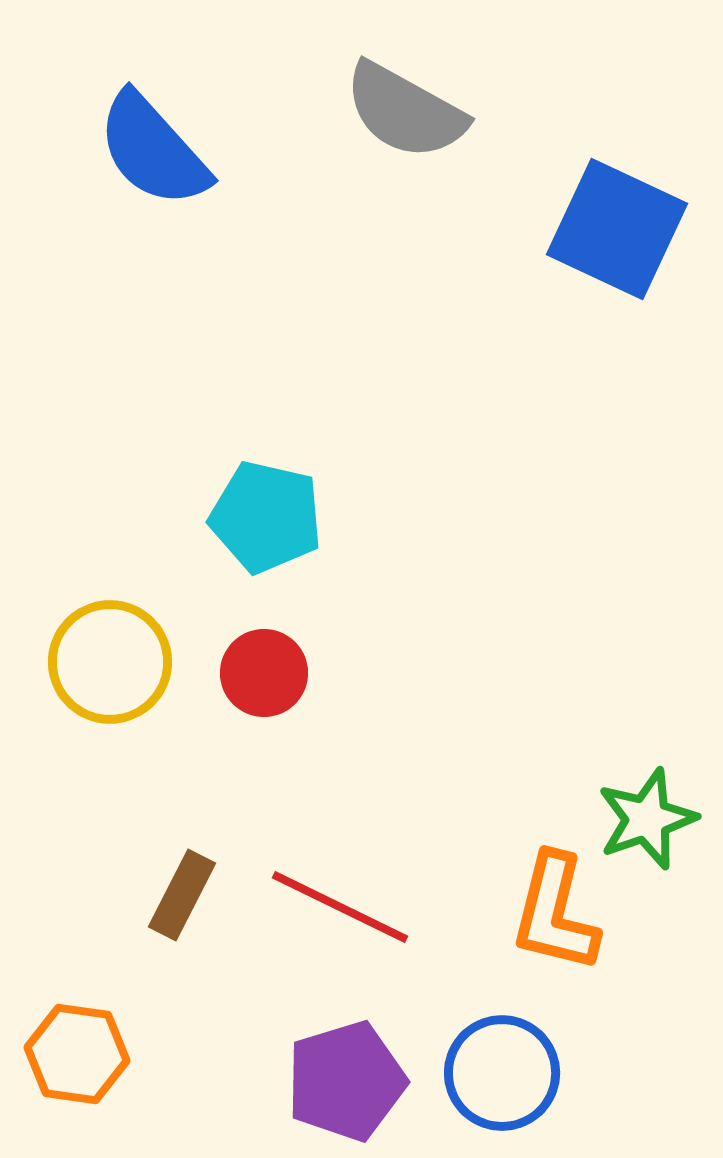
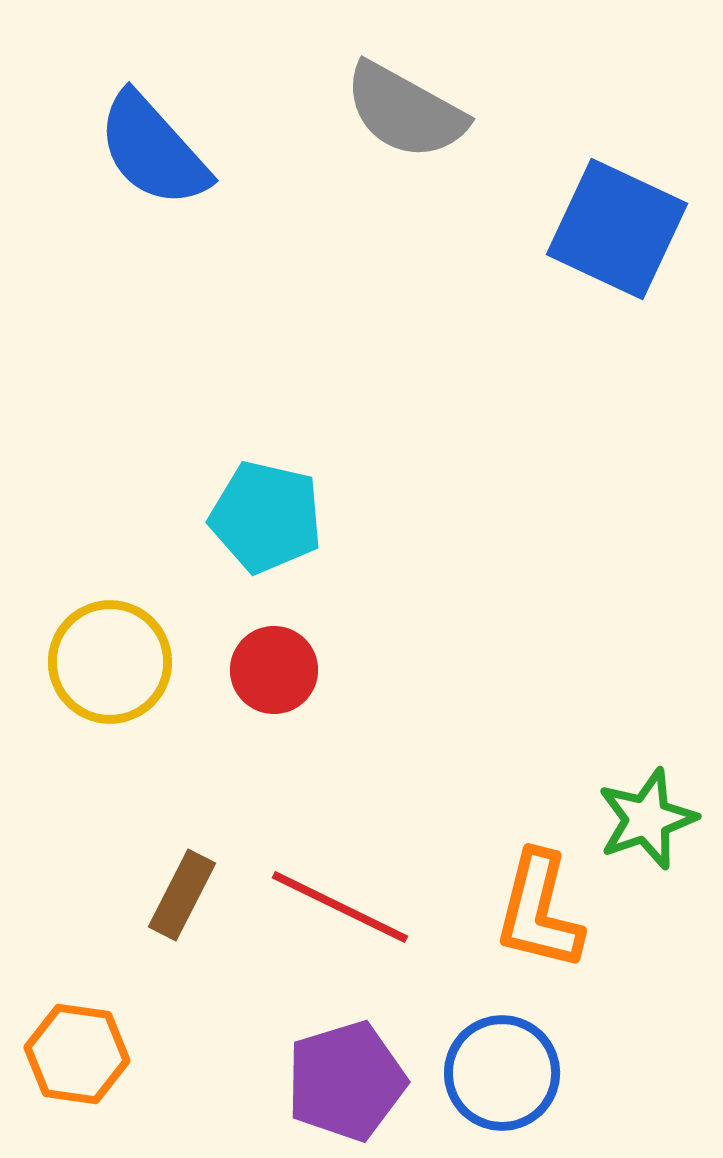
red circle: moved 10 px right, 3 px up
orange L-shape: moved 16 px left, 2 px up
